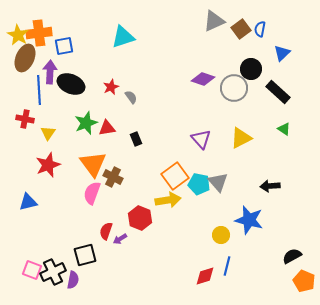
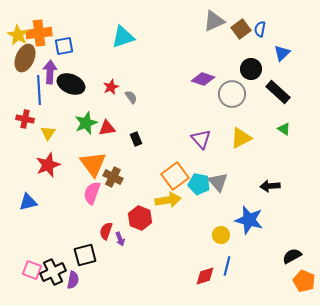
gray circle at (234, 88): moved 2 px left, 6 px down
purple arrow at (120, 239): rotated 80 degrees counterclockwise
